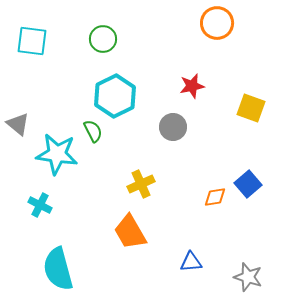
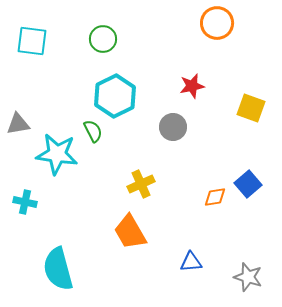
gray triangle: rotated 50 degrees counterclockwise
cyan cross: moved 15 px left, 3 px up; rotated 15 degrees counterclockwise
